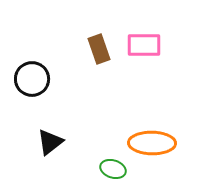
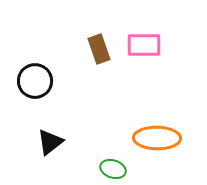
black circle: moved 3 px right, 2 px down
orange ellipse: moved 5 px right, 5 px up
